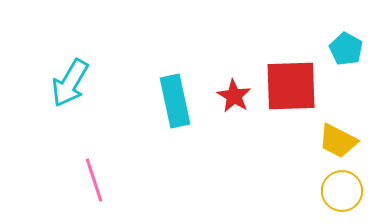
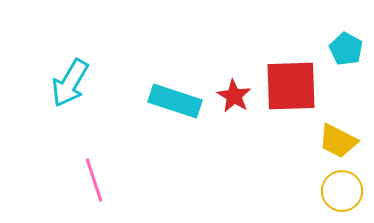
cyan rectangle: rotated 60 degrees counterclockwise
